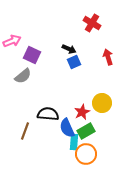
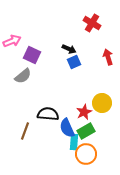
red star: moved 2 px right
